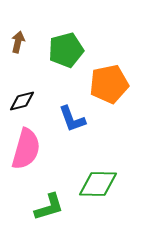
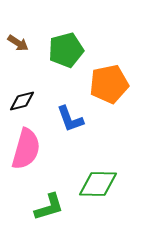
brown arrow: moved 1 px down; rotated 110 degrees clockwise
blue L-shape: moved 2 px left
